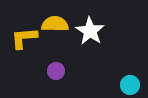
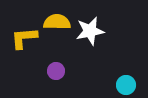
yellow semicircle: moved 2 px right, 2 px up
white star: rotated 28 degrees clockwise
cyan circle: moved 4 px left
